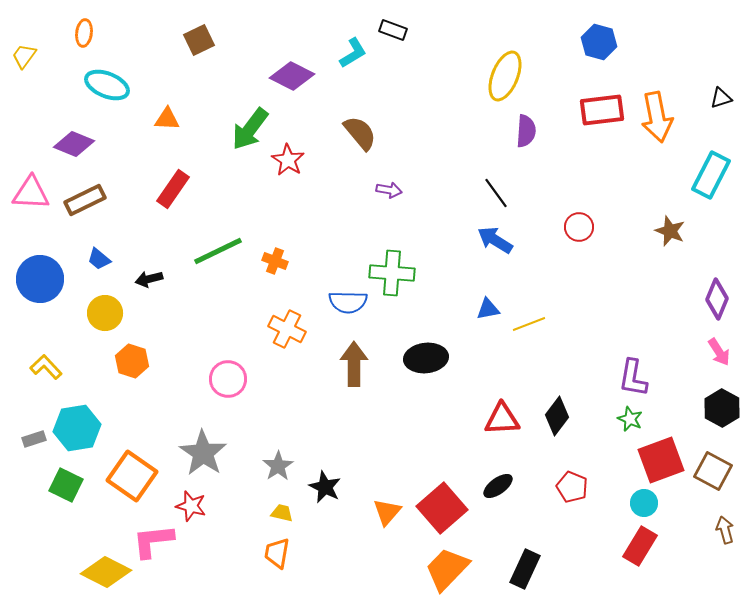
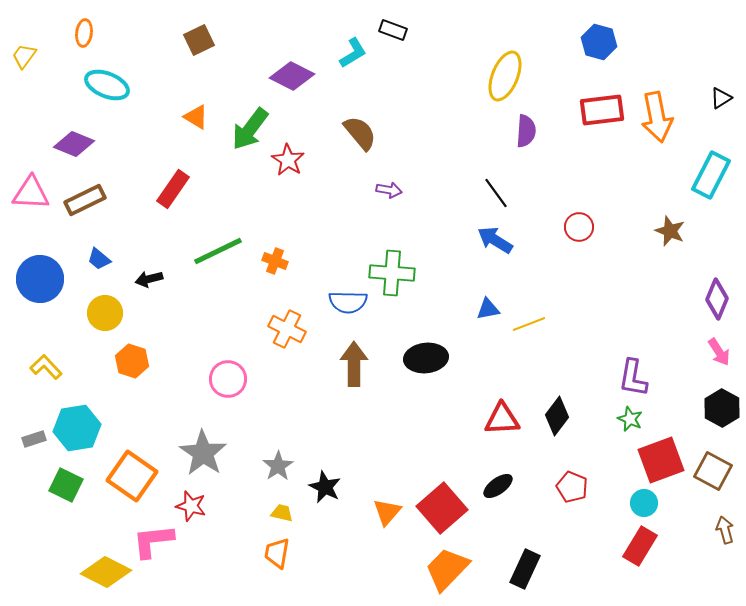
black triangle at (721, 98): rotated 15 degrees counterclockwise
orange triangle at (167, 119): moved 29 px right, 2 px up; rotated 28 degrees clockwise
